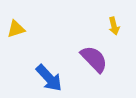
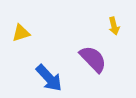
yellow triangle: moved 5 px right, 4 px down
purple semicircle: moved 1 px left
